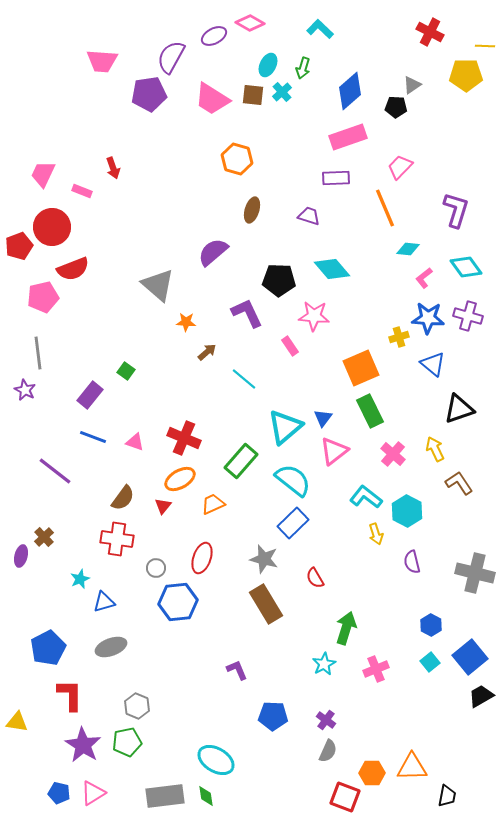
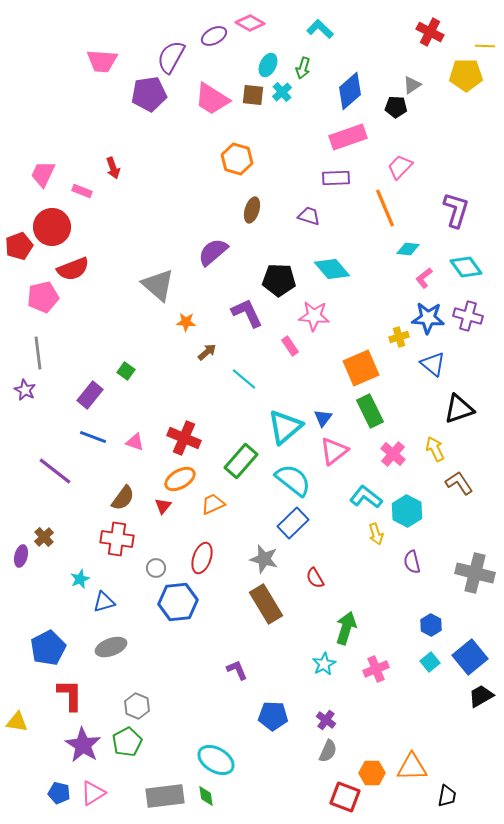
green pentagon at (127, 742): rotated 16 degrees counterclockwise
